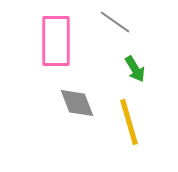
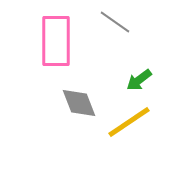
green arrow: moved 4 px right, 11 px down; rotated 84 degrees clockwise
gray diamond: moved 2 px right
yellow line: rotated 72 degrees clockwise
